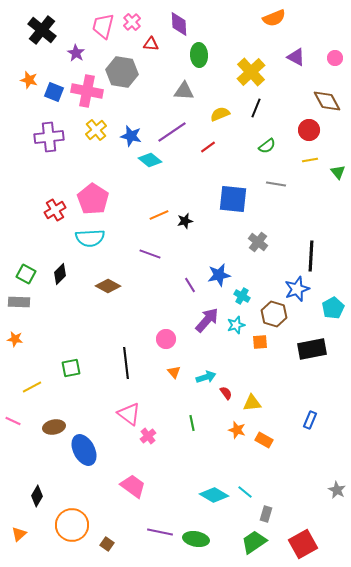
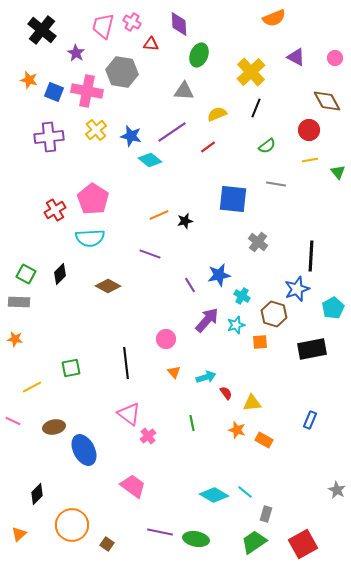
pink cross at (132, 22): rotated 18 degrees counterclockwise
green ellipse at (199, 55): rotated 25 degrees clockwise
yellow semicircle at (220, 114): moved 3 px left
black diamond at (37, 496): moved 2 px up; rotated 15 degrees clockwise
